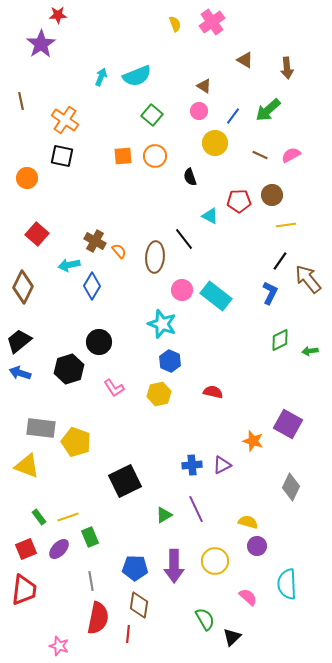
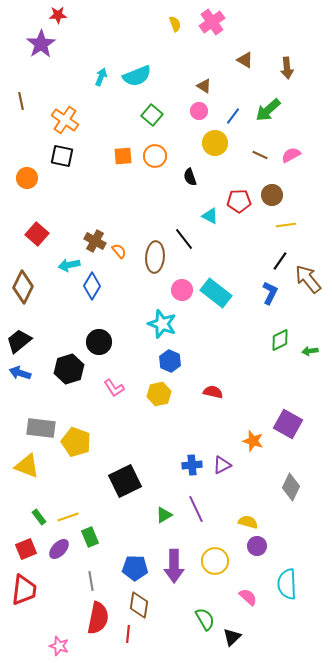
cyan rectangle at (216, 296): moved 3 px up
